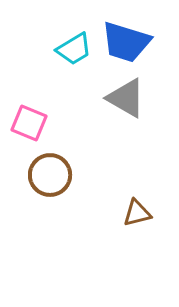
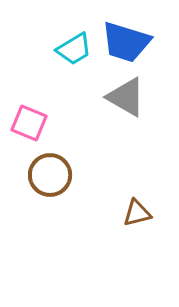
gray triangle: moved 1 px up
